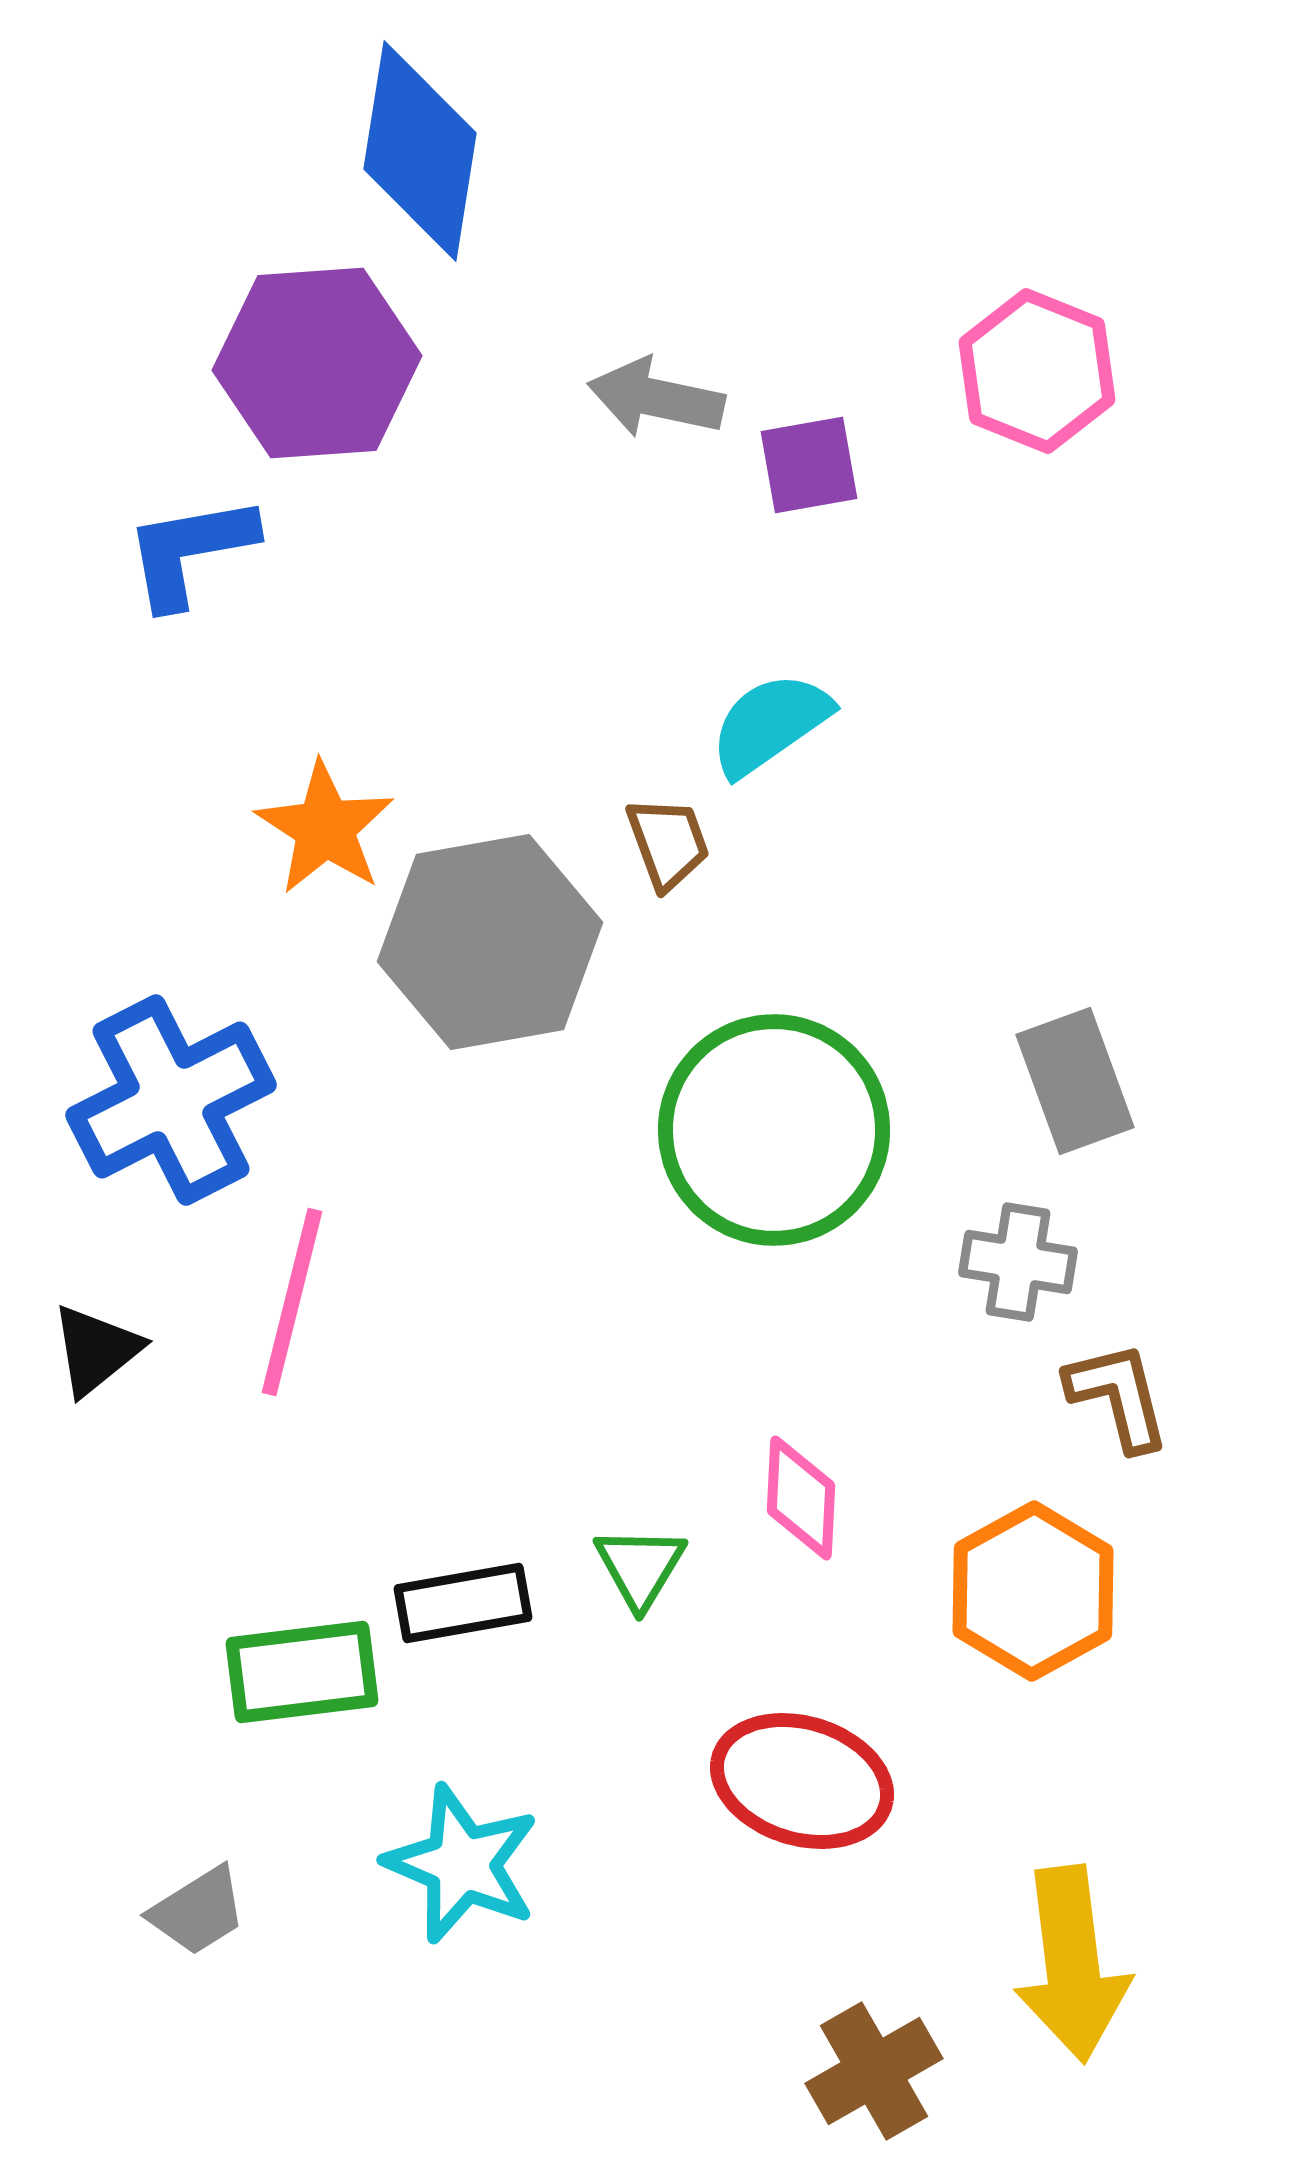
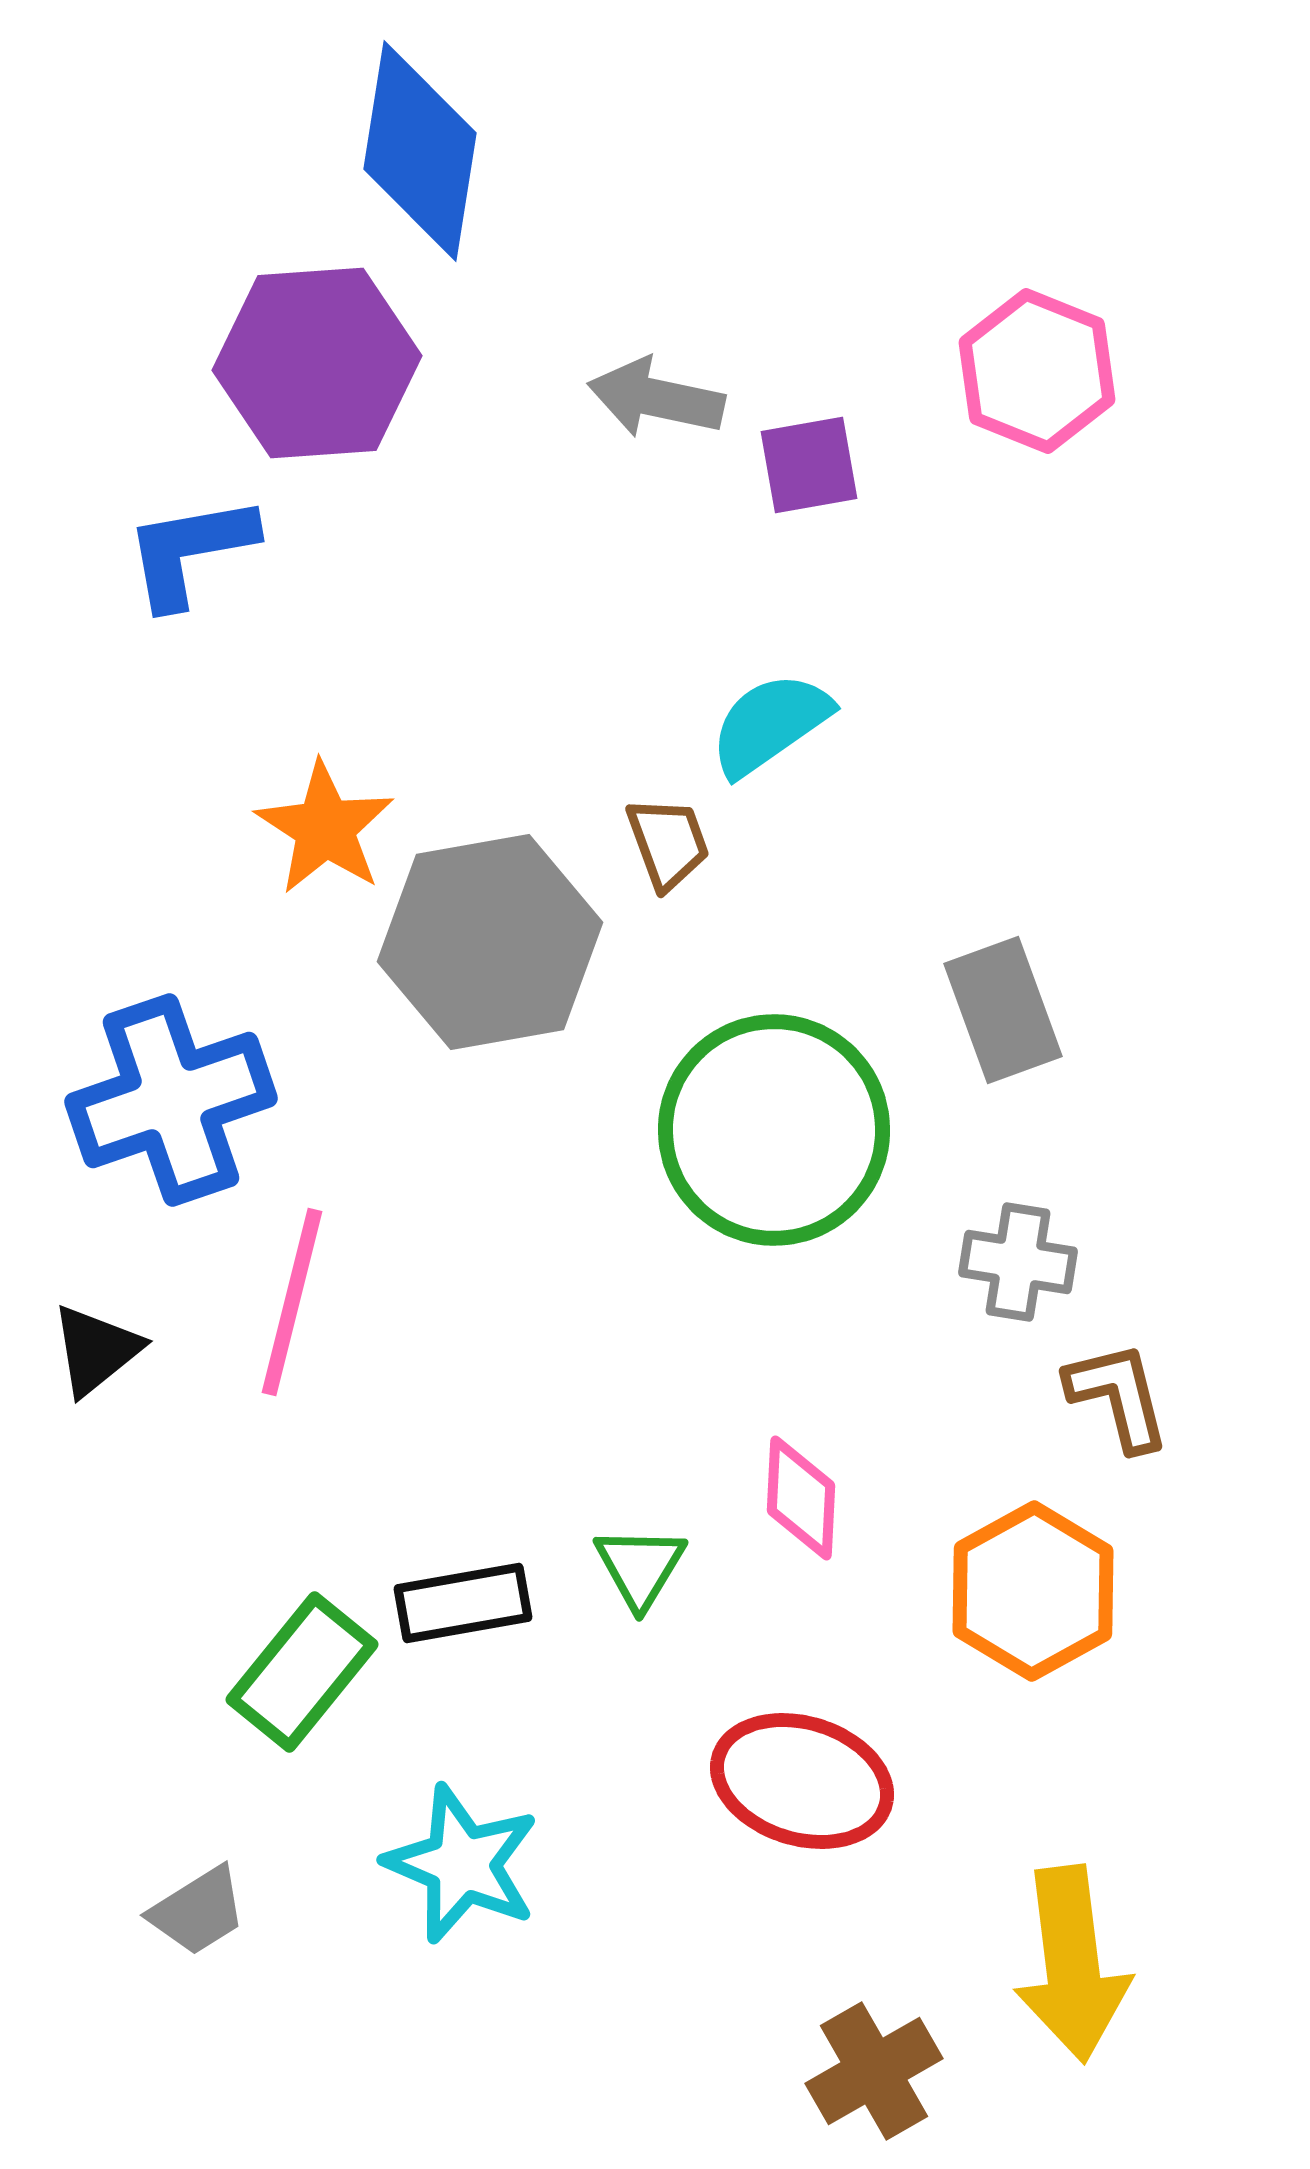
gray rectangle: moved 72 px left, 71 px up
blue cross: rotated 8 degrees clockwise
green rectangle: rotated 44 degrees counterclockwise
